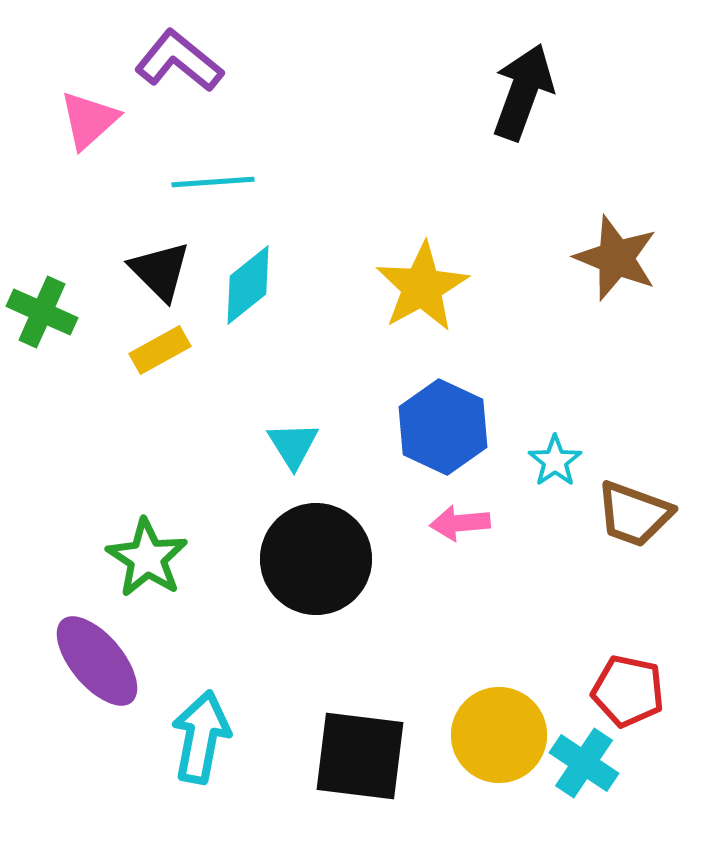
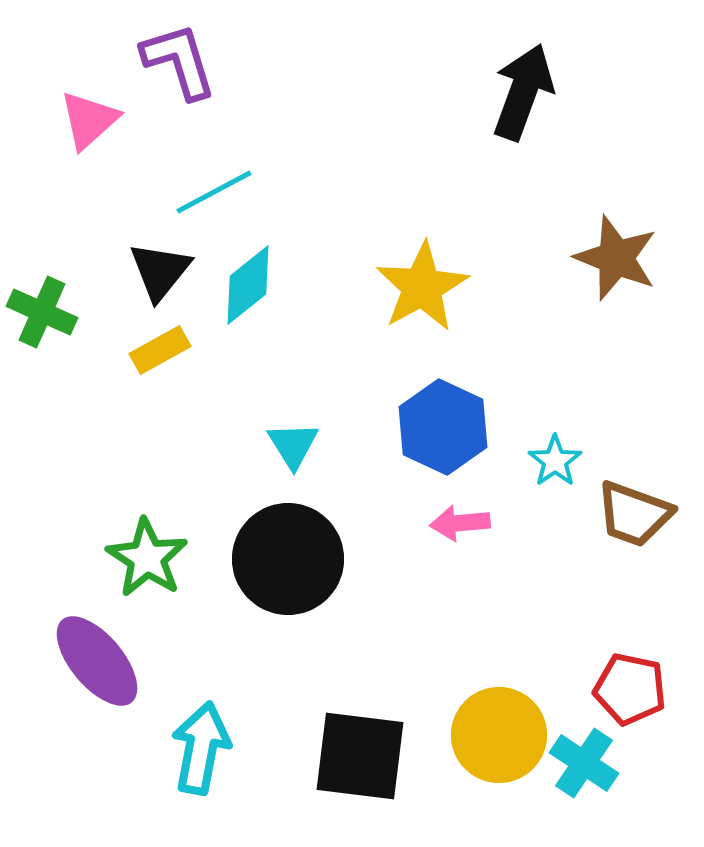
purple L-shape: rotated 34 degrees clockwise
cyan line: moved 1 px right, 10 px down; rotated 24 degrees counterclockwise
black triangle: rotated 24 degrees clockwise
black circle: moved 28 px left
red pentagon: moved 2 px right, 2 px up
cyan arrow: moved 11 px down
